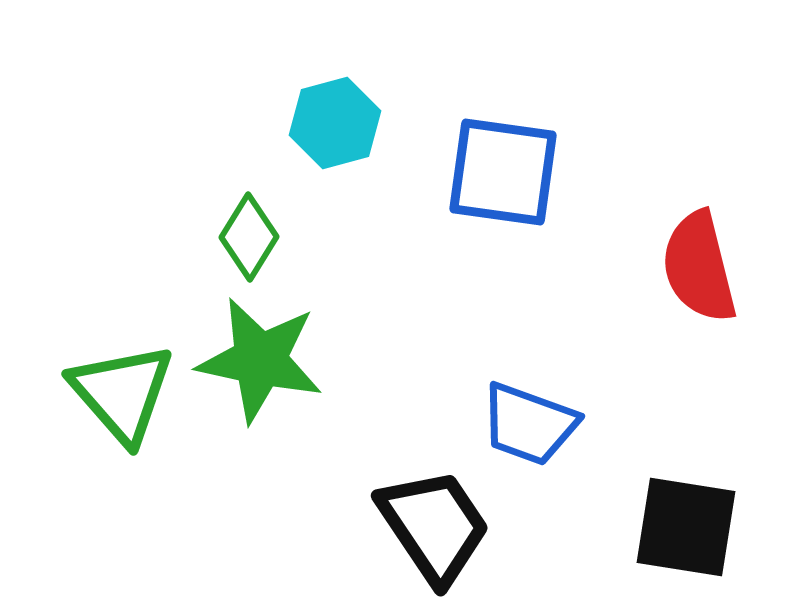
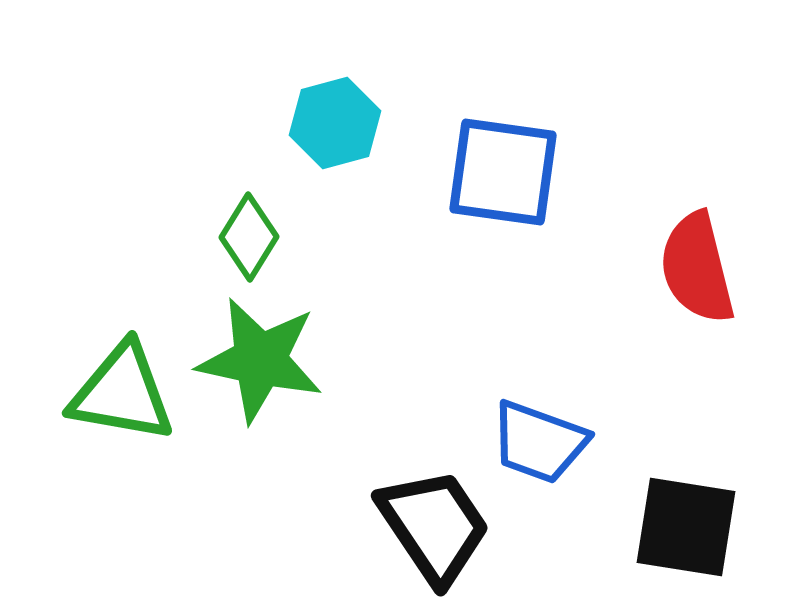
red semicircle: moved 2 px left, 1 px down
green triangle: rotated 39 degrees counterclockwise
blue trapezoid: moved 10 px right, 18 px down
